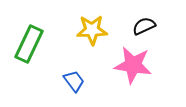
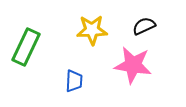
green rectangle: moved 3 px left, 3 px down
blue trapezoid: rotated 40 degrees clockwise
